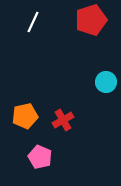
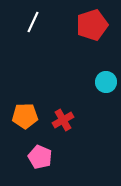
red pentagon: moved 1 px right, 5 px down
orange pentagon: rotated 10 degrees clockwise
